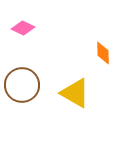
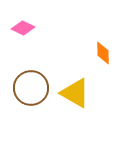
brown circle: moved 9 px right, 3 px down
